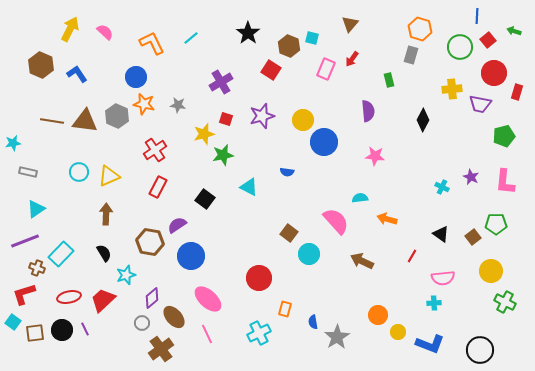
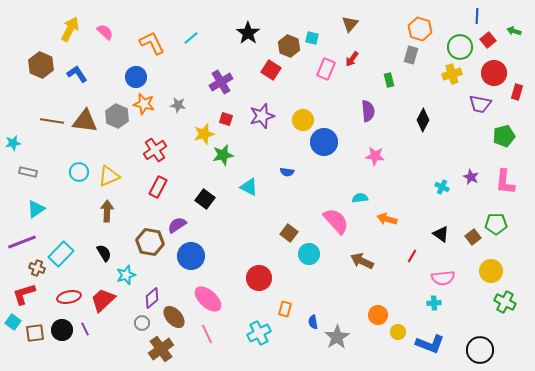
yellow cross at (452, 89): moved 15 px up; rotated 12 degrees counterclockwise
brown arrow at (106, 214): moved 1 px right, 3 px up
purple line at (25, 241): moved 3 px left, 1 px down
